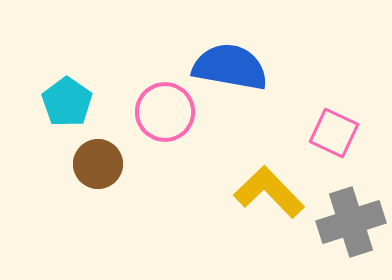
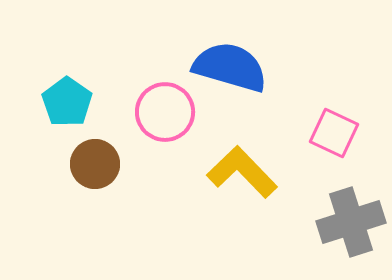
blue semicircle: rotated 6 degrees clockwise
brown circle: moved 3 px left
yellow L-shape: moved 27 px left, 20 px up
